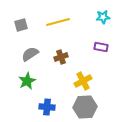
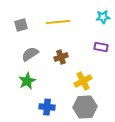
yellow line: rotated 10 degrees clockwise
